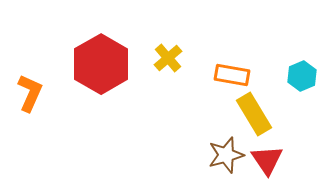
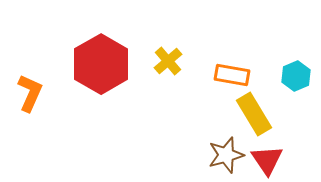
yellow cross: moved 3 px down
cyan hexagon: moved 6 px left
